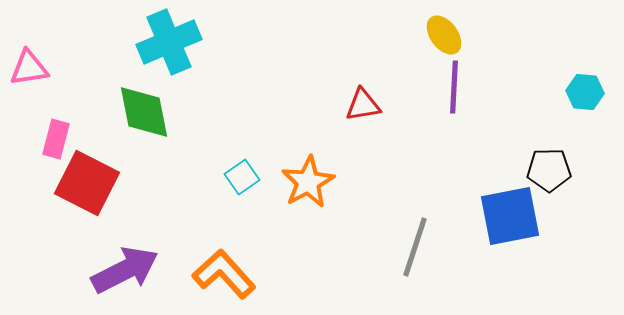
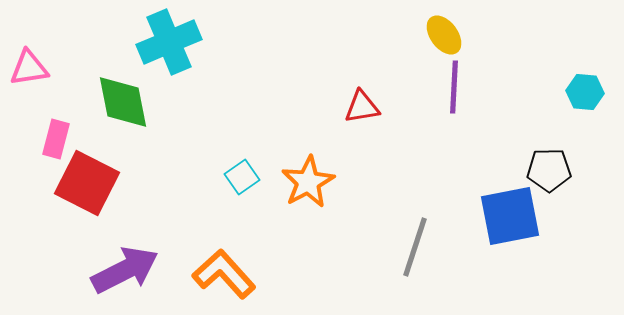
red triangle: moved 1 px left, 2 px down
green diamond: moved 21 px left, 10 px up
